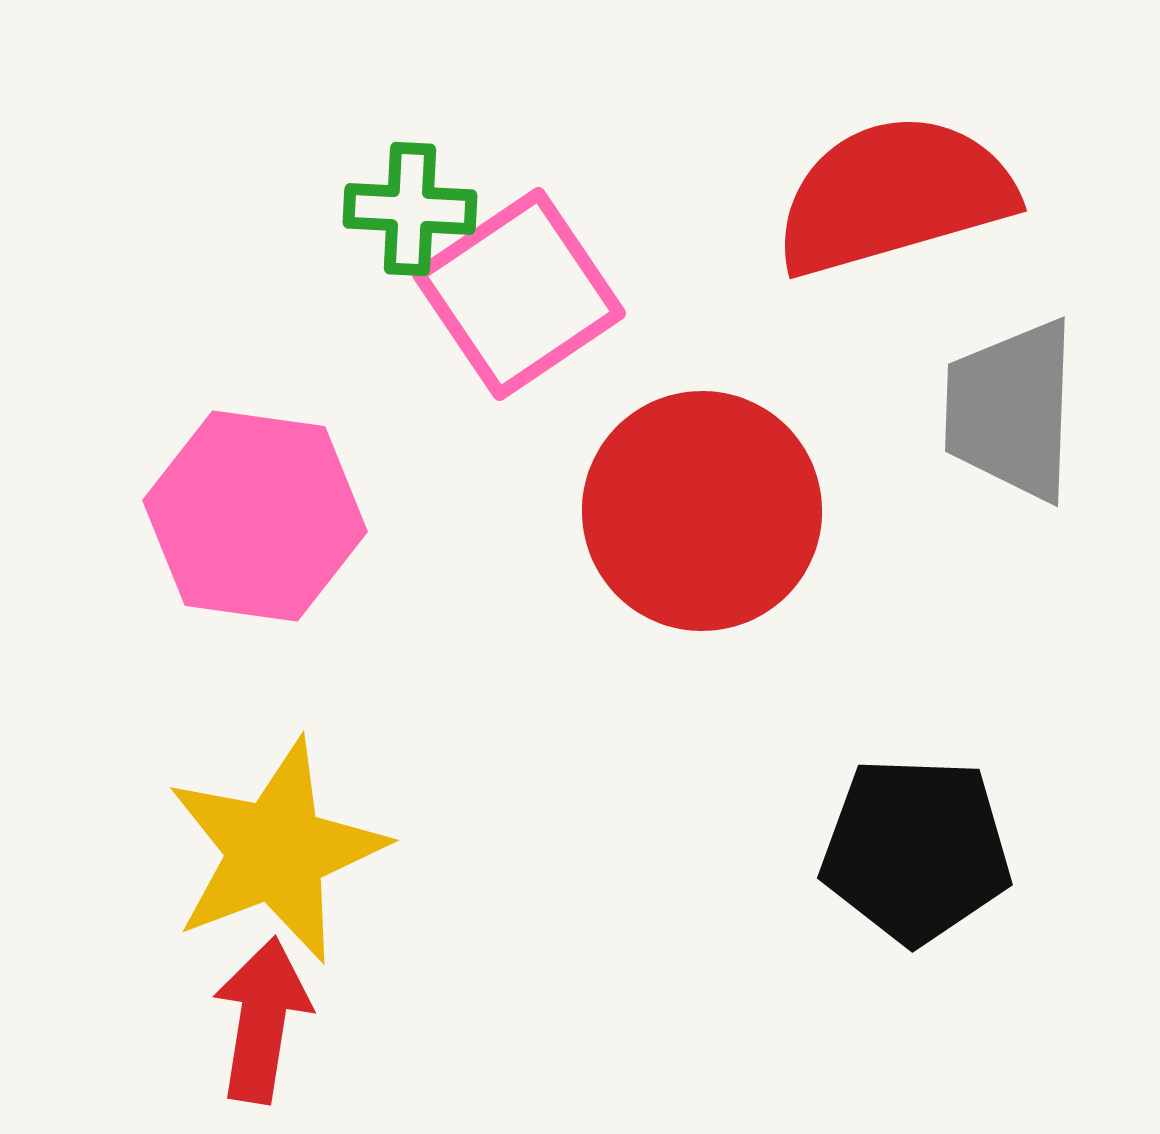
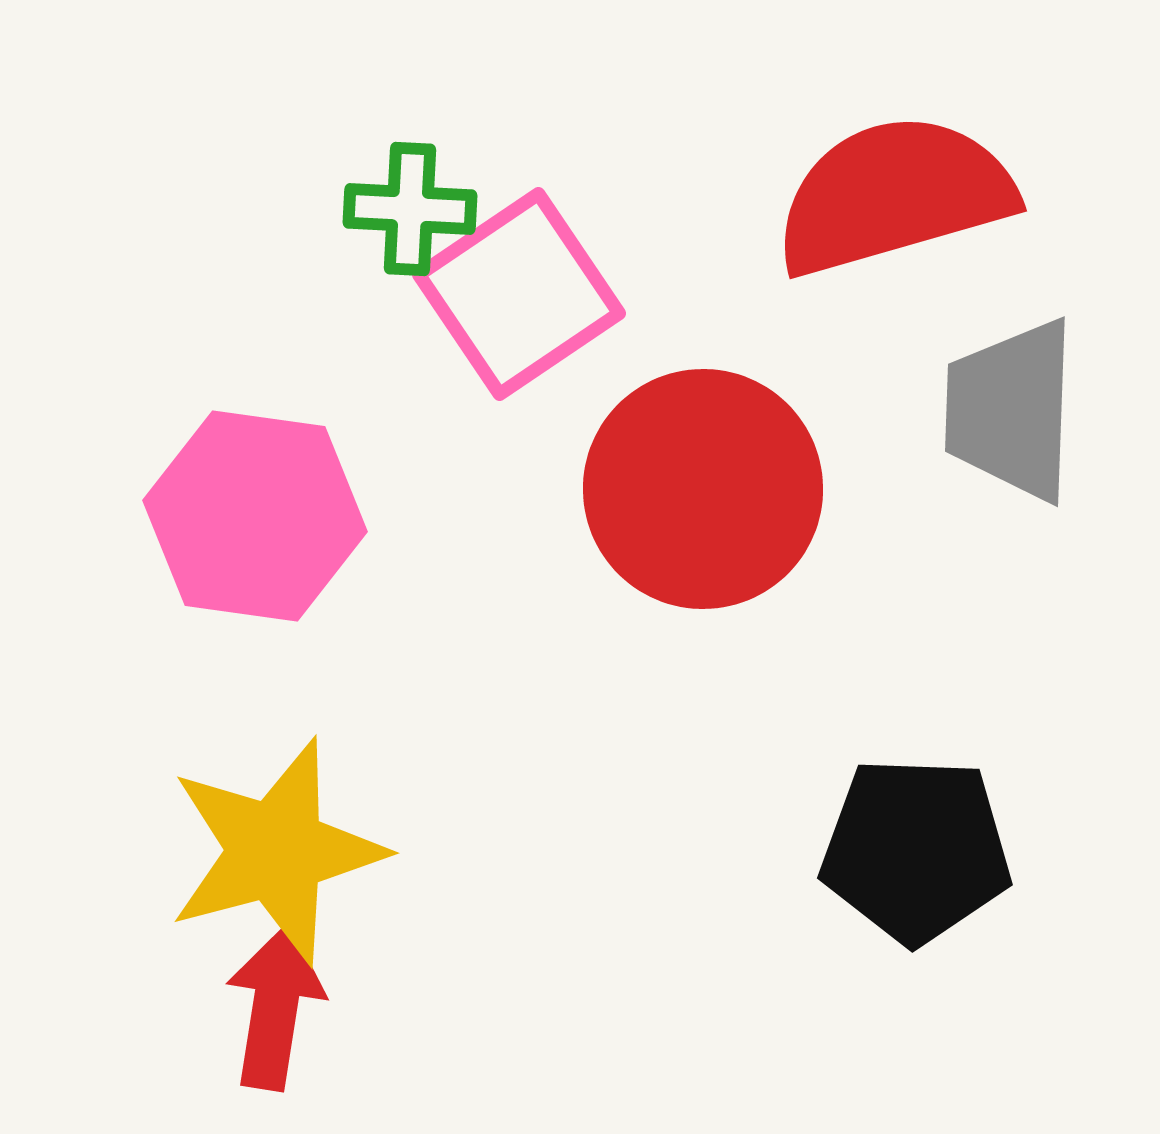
red circle: moved 1 px right, 22 px up
yellow star: rotated 6 degrees clockwise
red arrow: moved 13 px right, 13 px up
